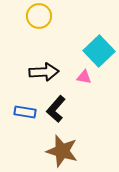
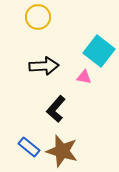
yellow circle: moved 1 px left, 1 px down
cyan square: rotated 8 degrees counterclockwise
black arrow: moved 6 px up
blue rectangle: moved 4 px right, 35 px down; rotated 30 degrees clockwise
